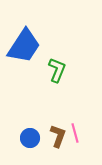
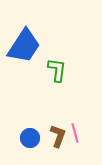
green L-shape: rotated 15 degrees counterclockwise
